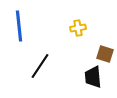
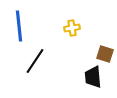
yellow cross: moved 6 px left
black line: moved 5 px left, 5 px up
